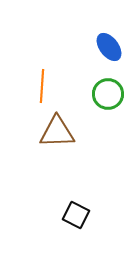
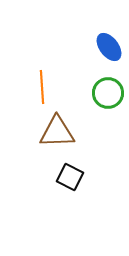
orange line: moved 1 px down; rotated 8 degrees counterclockwise
green circle: moved 1 px up
black square: moved 6 px left, 38 px up
